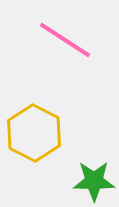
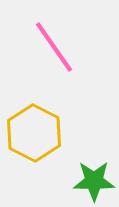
pink line: moved 11 px left, 7 px down; rotated 22 degrees clockwise
